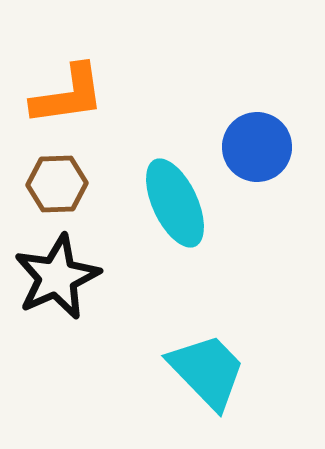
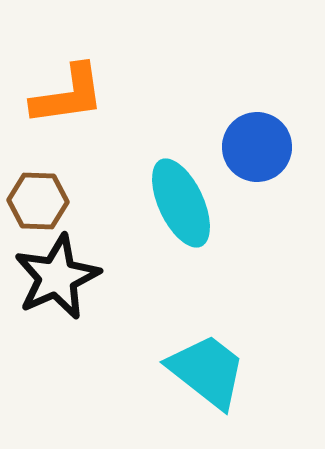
brown hexagon: moved 19 px left, 17 px down; rotated 4 degrees clockwise
cyan ellipse: moved 6 px right
cyan trapezoid: rotated 8 degrees counterclockwise
